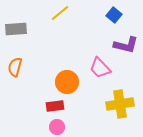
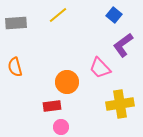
yellow line: moved 2 px left, 2 px down
gray rectangle: moved 6 px up
purple L-shape: moved 3 px left; rotated 130 degrees clockwise
orange semicircle: rotated 30 degrees counterclockwise
red rectangle: moved 3 px left
pink circle: moved 4 px right
